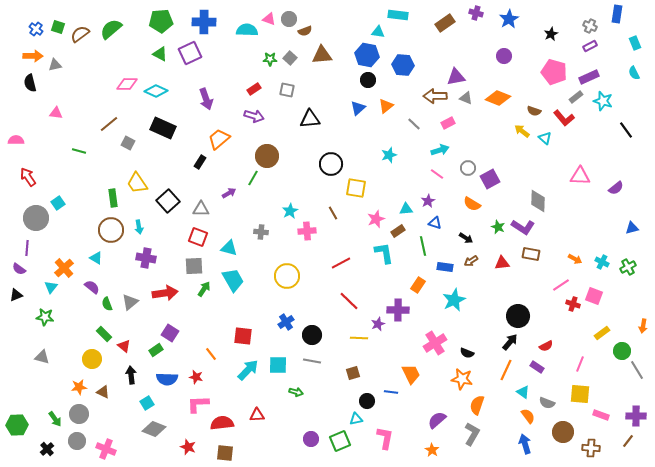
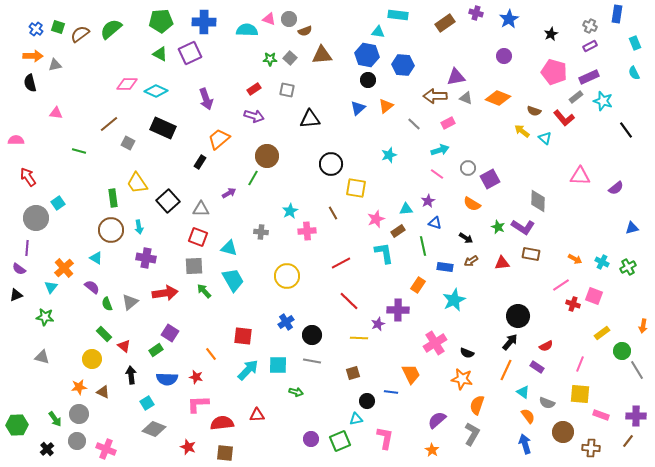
green arrow at (204, 289): moved 2 px down; rotated 77 degrees counterclockwise
